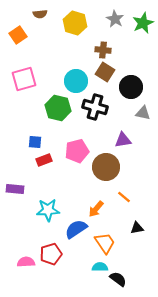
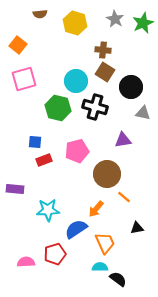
orange square: moved 10 px down; rotated 18 degrees counterclockwise
brown circle: moved 1 px right, 7 px down
orange trapezoid: rotated 10 degrees clockwise
red pentagon: moved 4 px right
